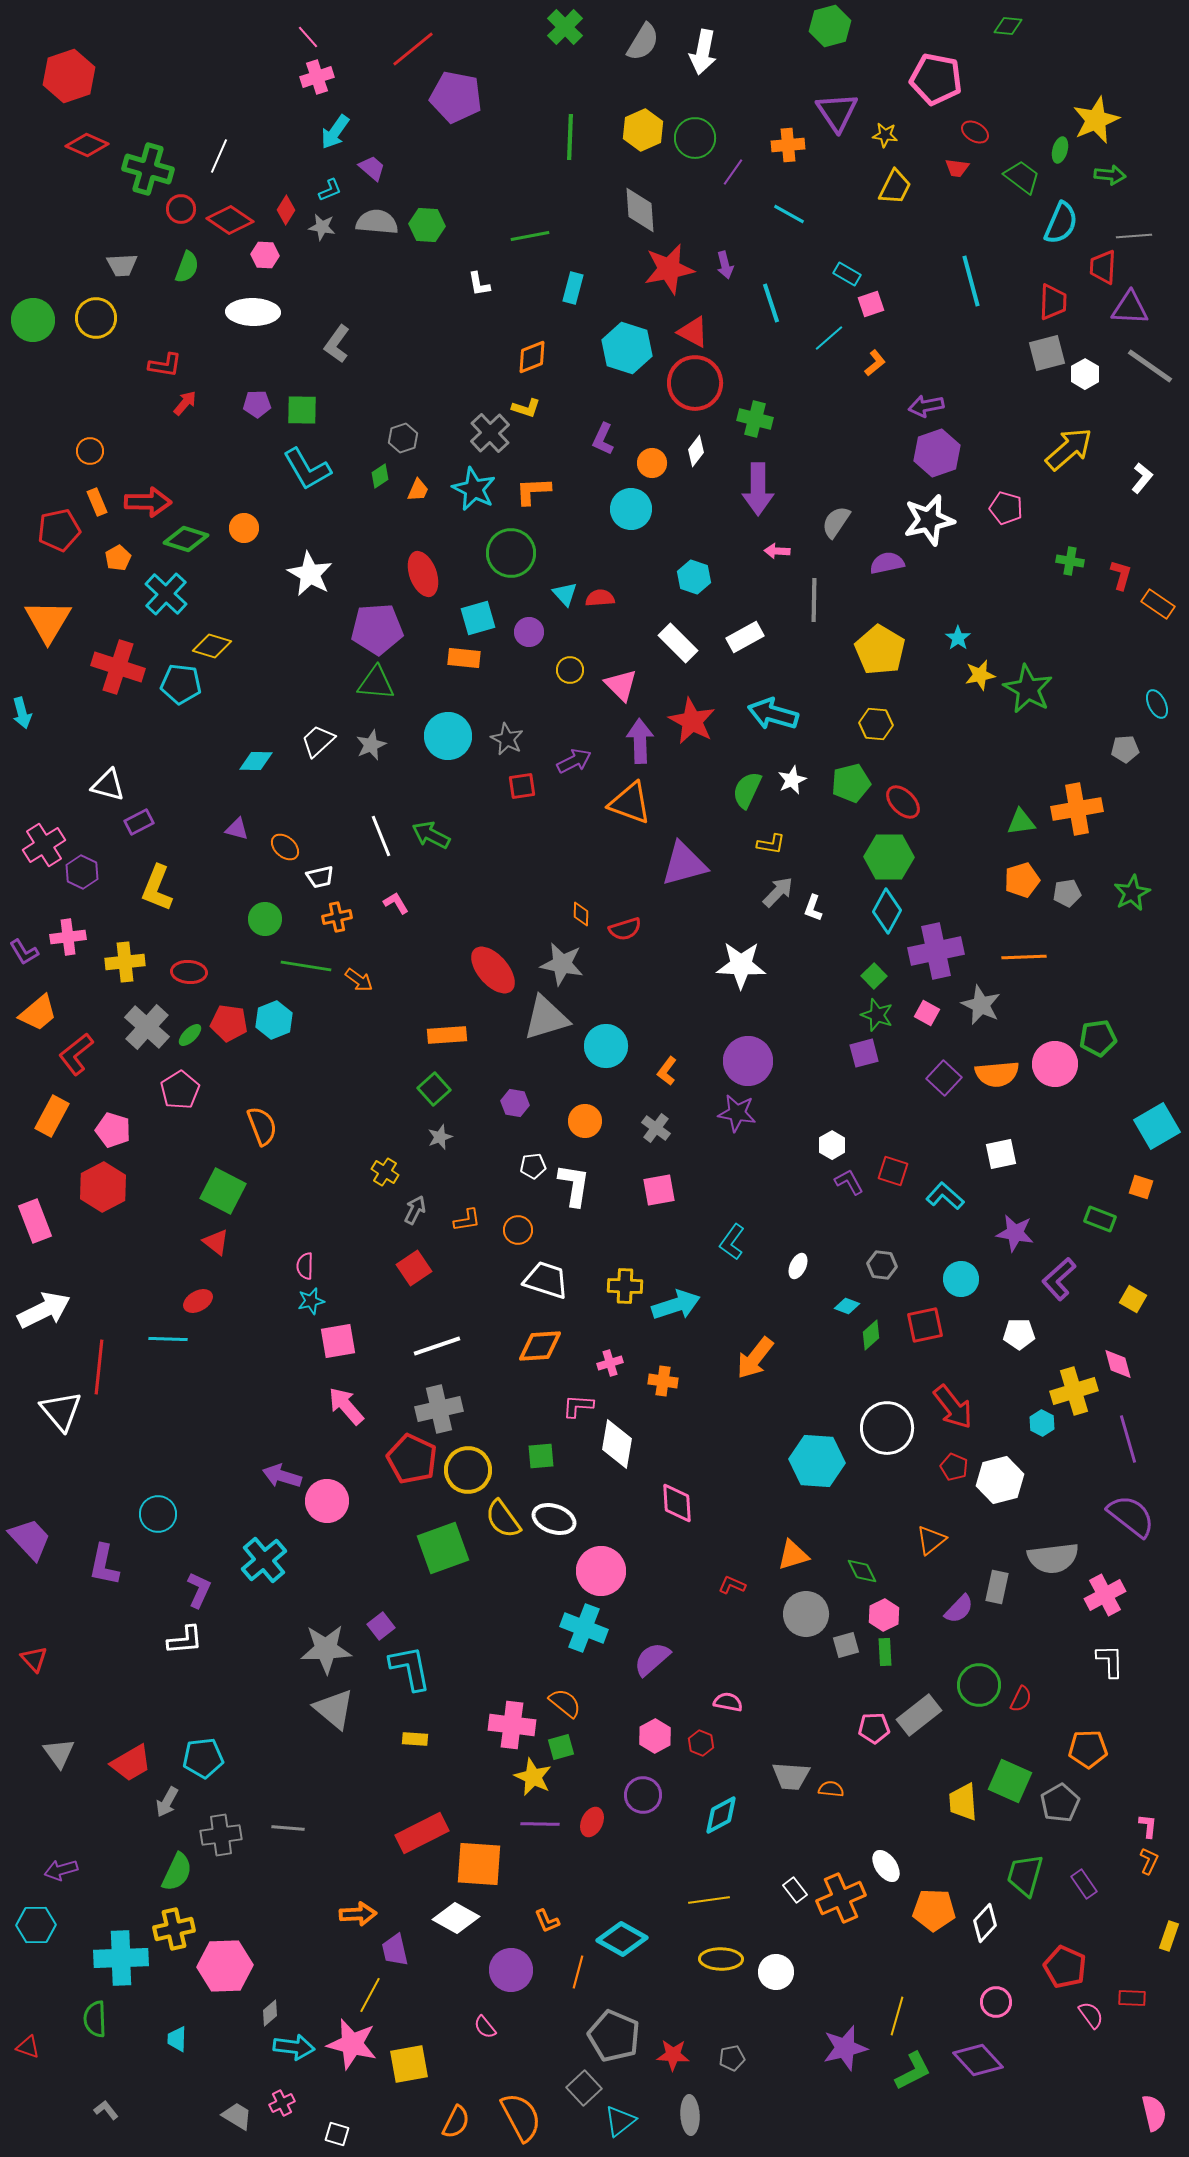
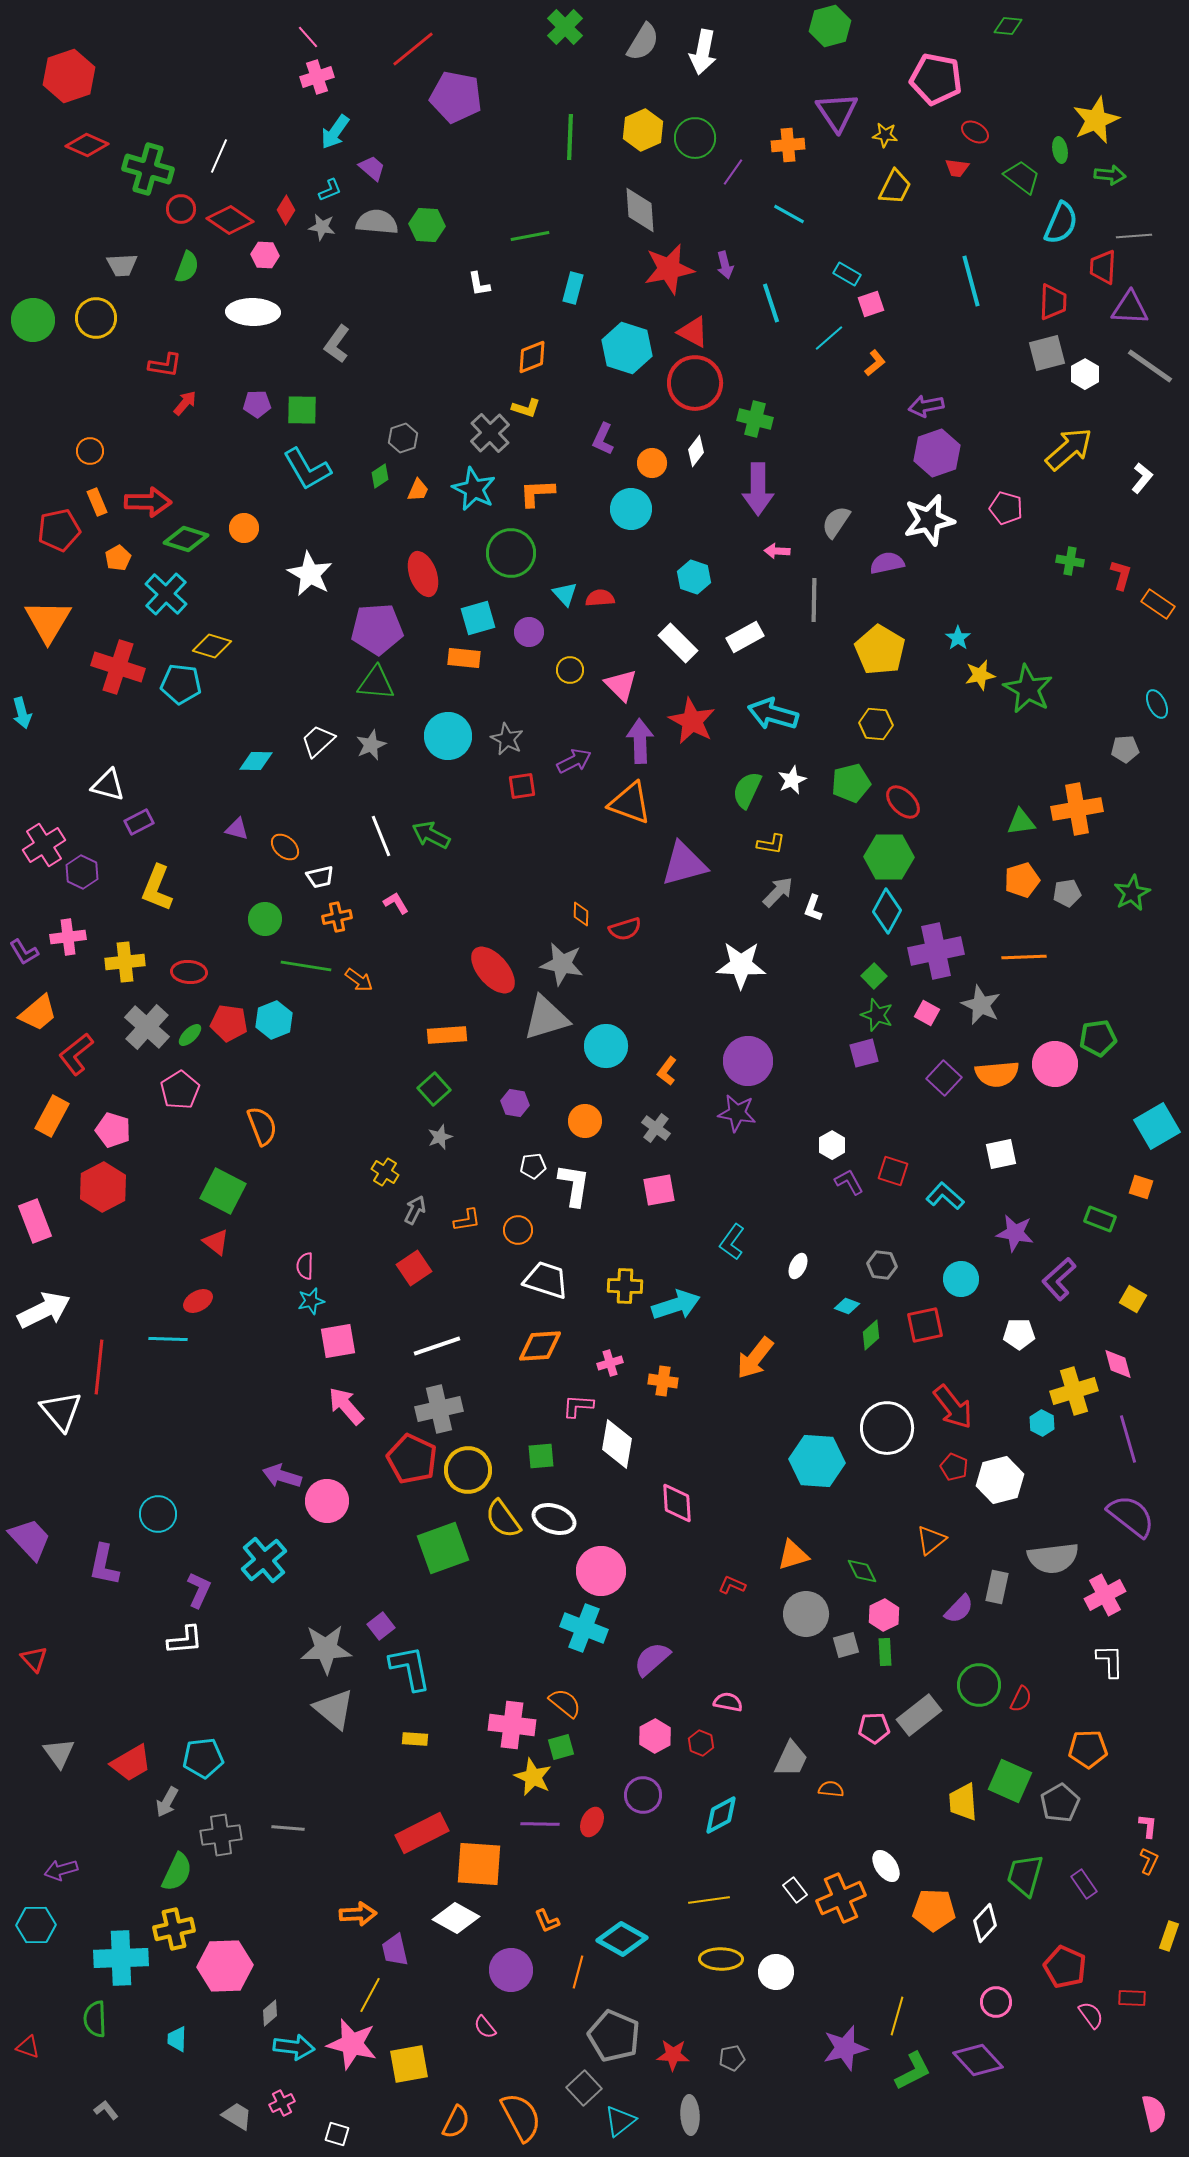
green ellipse at (1060, 150): rotated 25 degrees counterclockwise
orange L-shape at (533, 491): moved 4 px right, 2 px down
gray trapezoid at (791, 1776): moved 17 px up; rotated 69 degrees counterclockwise
